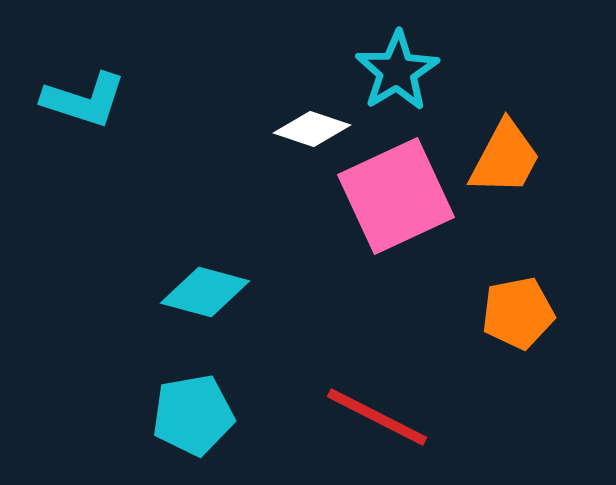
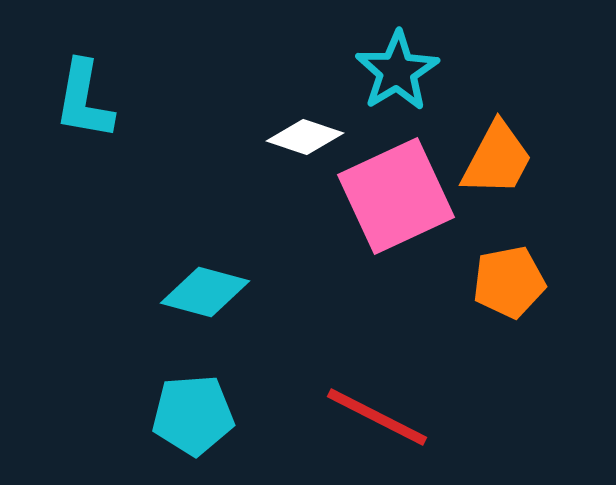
cyan L-shape: rotated 82 degrees clockwise
white diamond: moved 7 px left, 8 px down
orange trapezoid: moved 8 px left, 1 px down
orange pentagon: moved 9 px left, 31 px up
cyan pentagon: rotated 6 degrees clockwise
